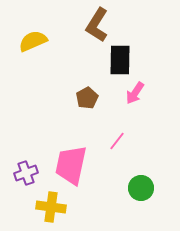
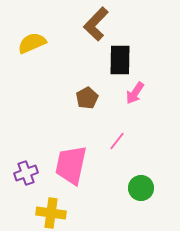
brown L-shape: moved 1 px left, 1 px up; rotated 12 degrees clockwise
yellow semicircle: moved 1 px left, 2 px down
yellow cross: moved 6 px down
